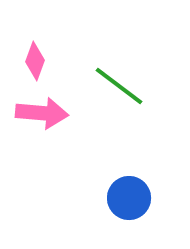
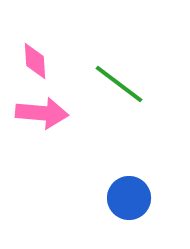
pink diamond: rotated 24 degrees counterclockwise
green line: moved 2 px up
